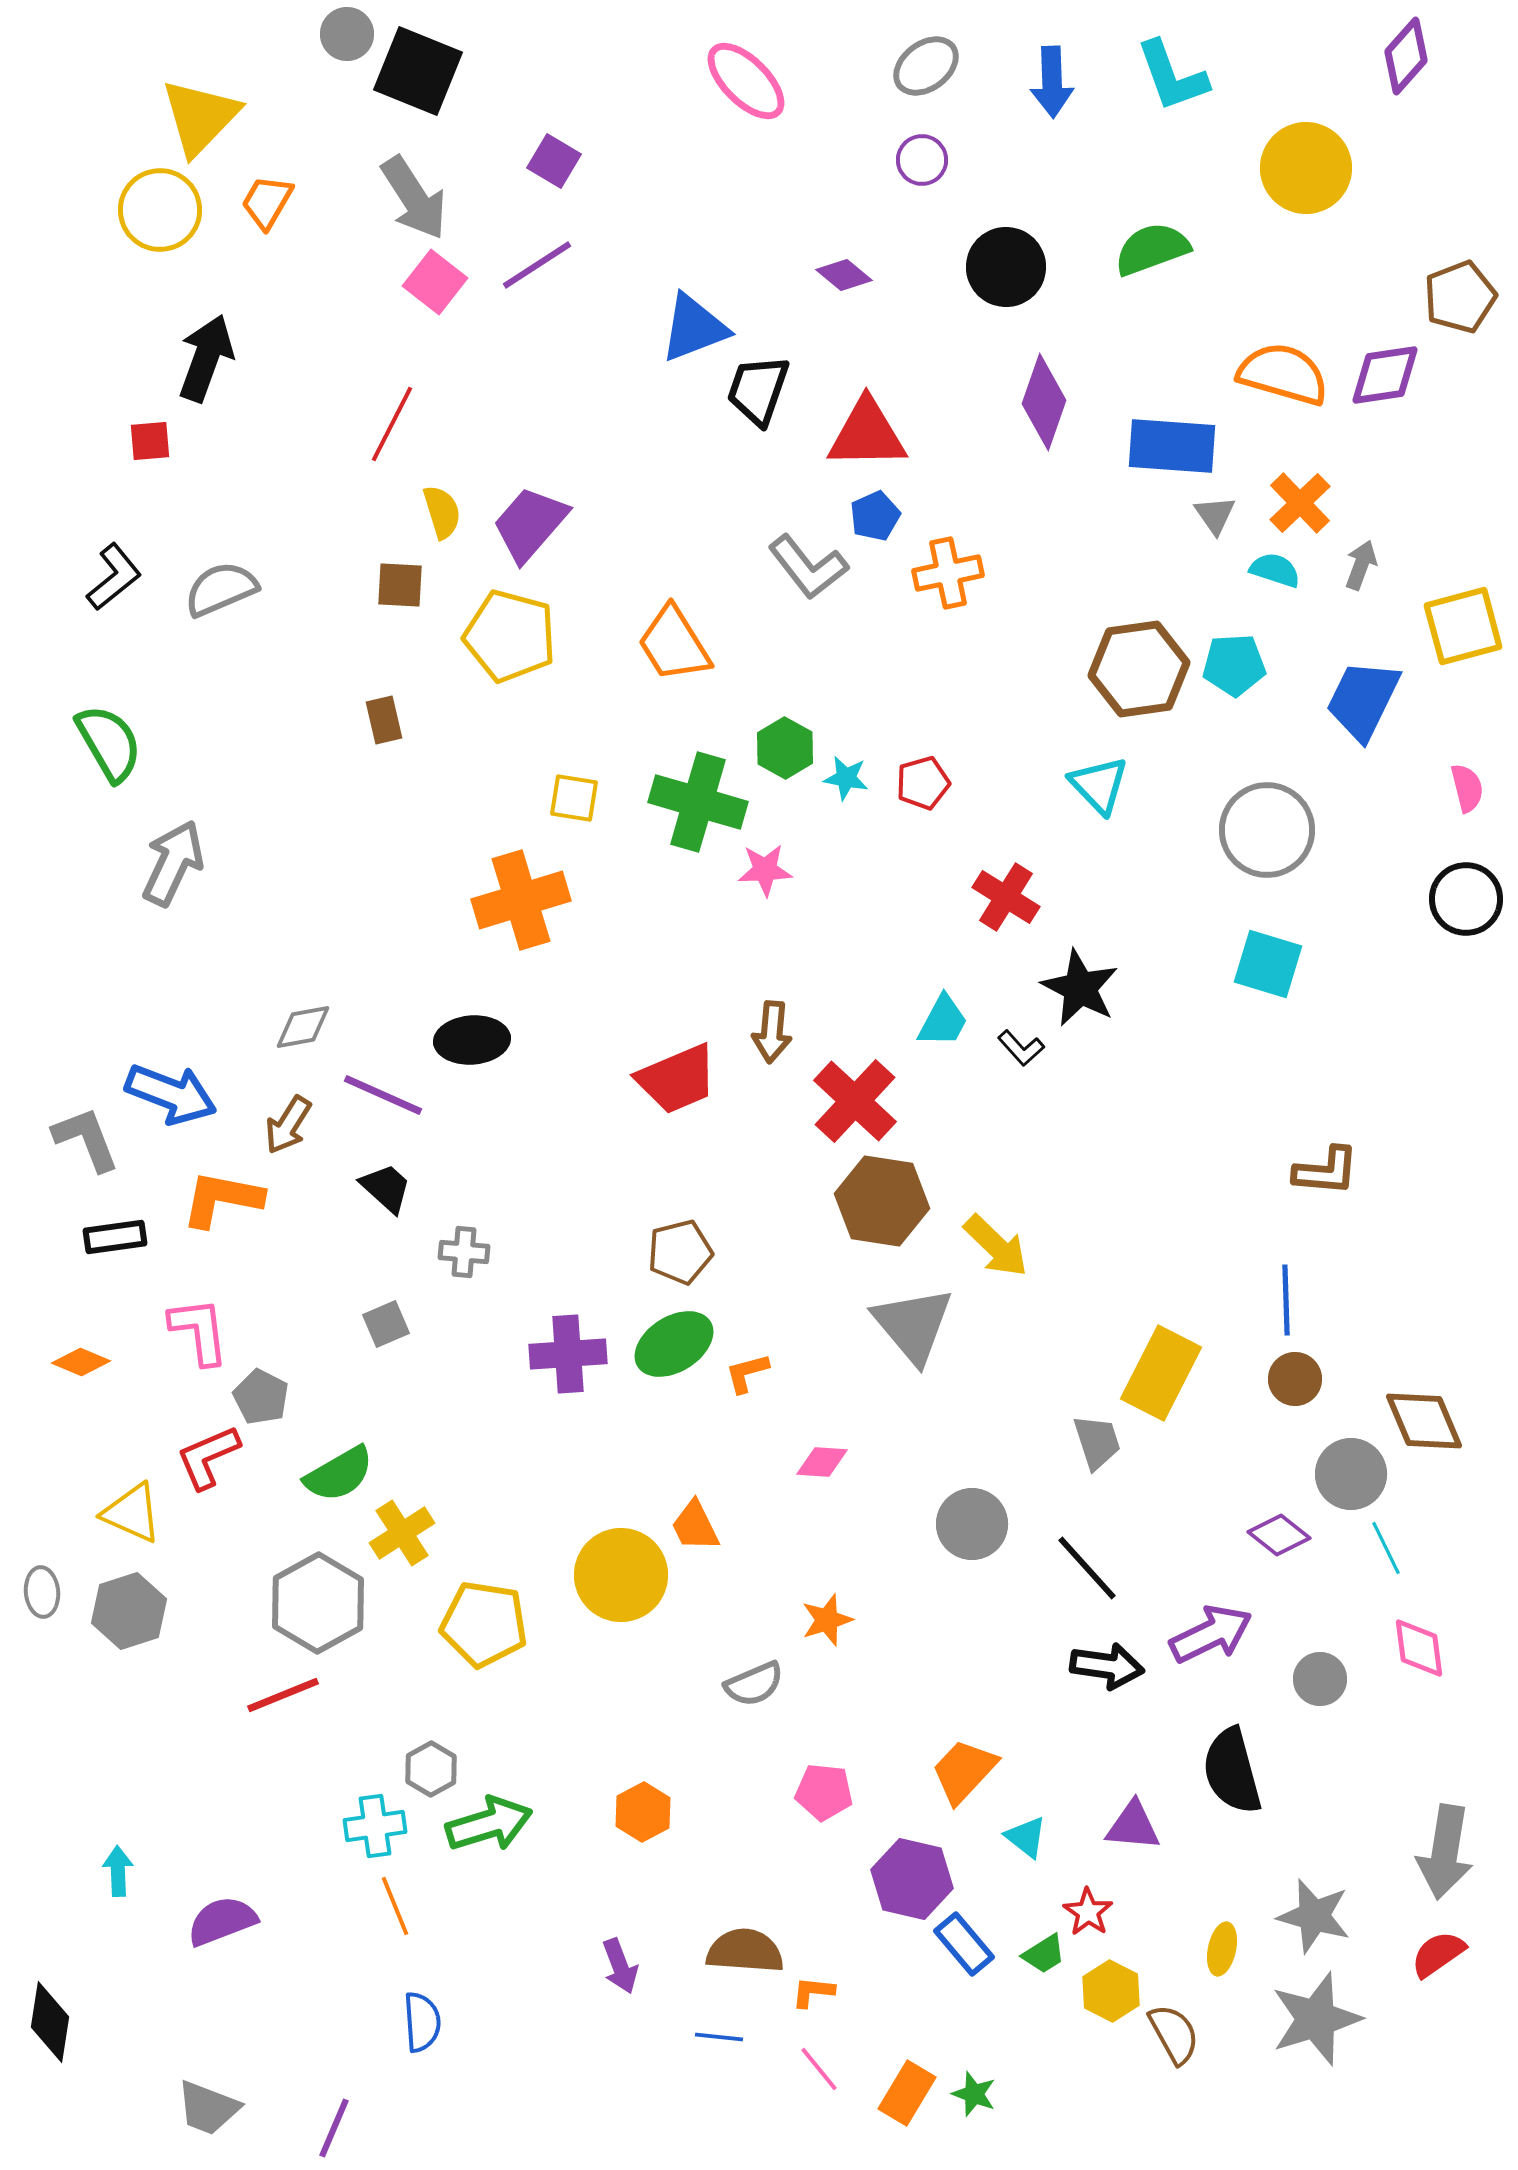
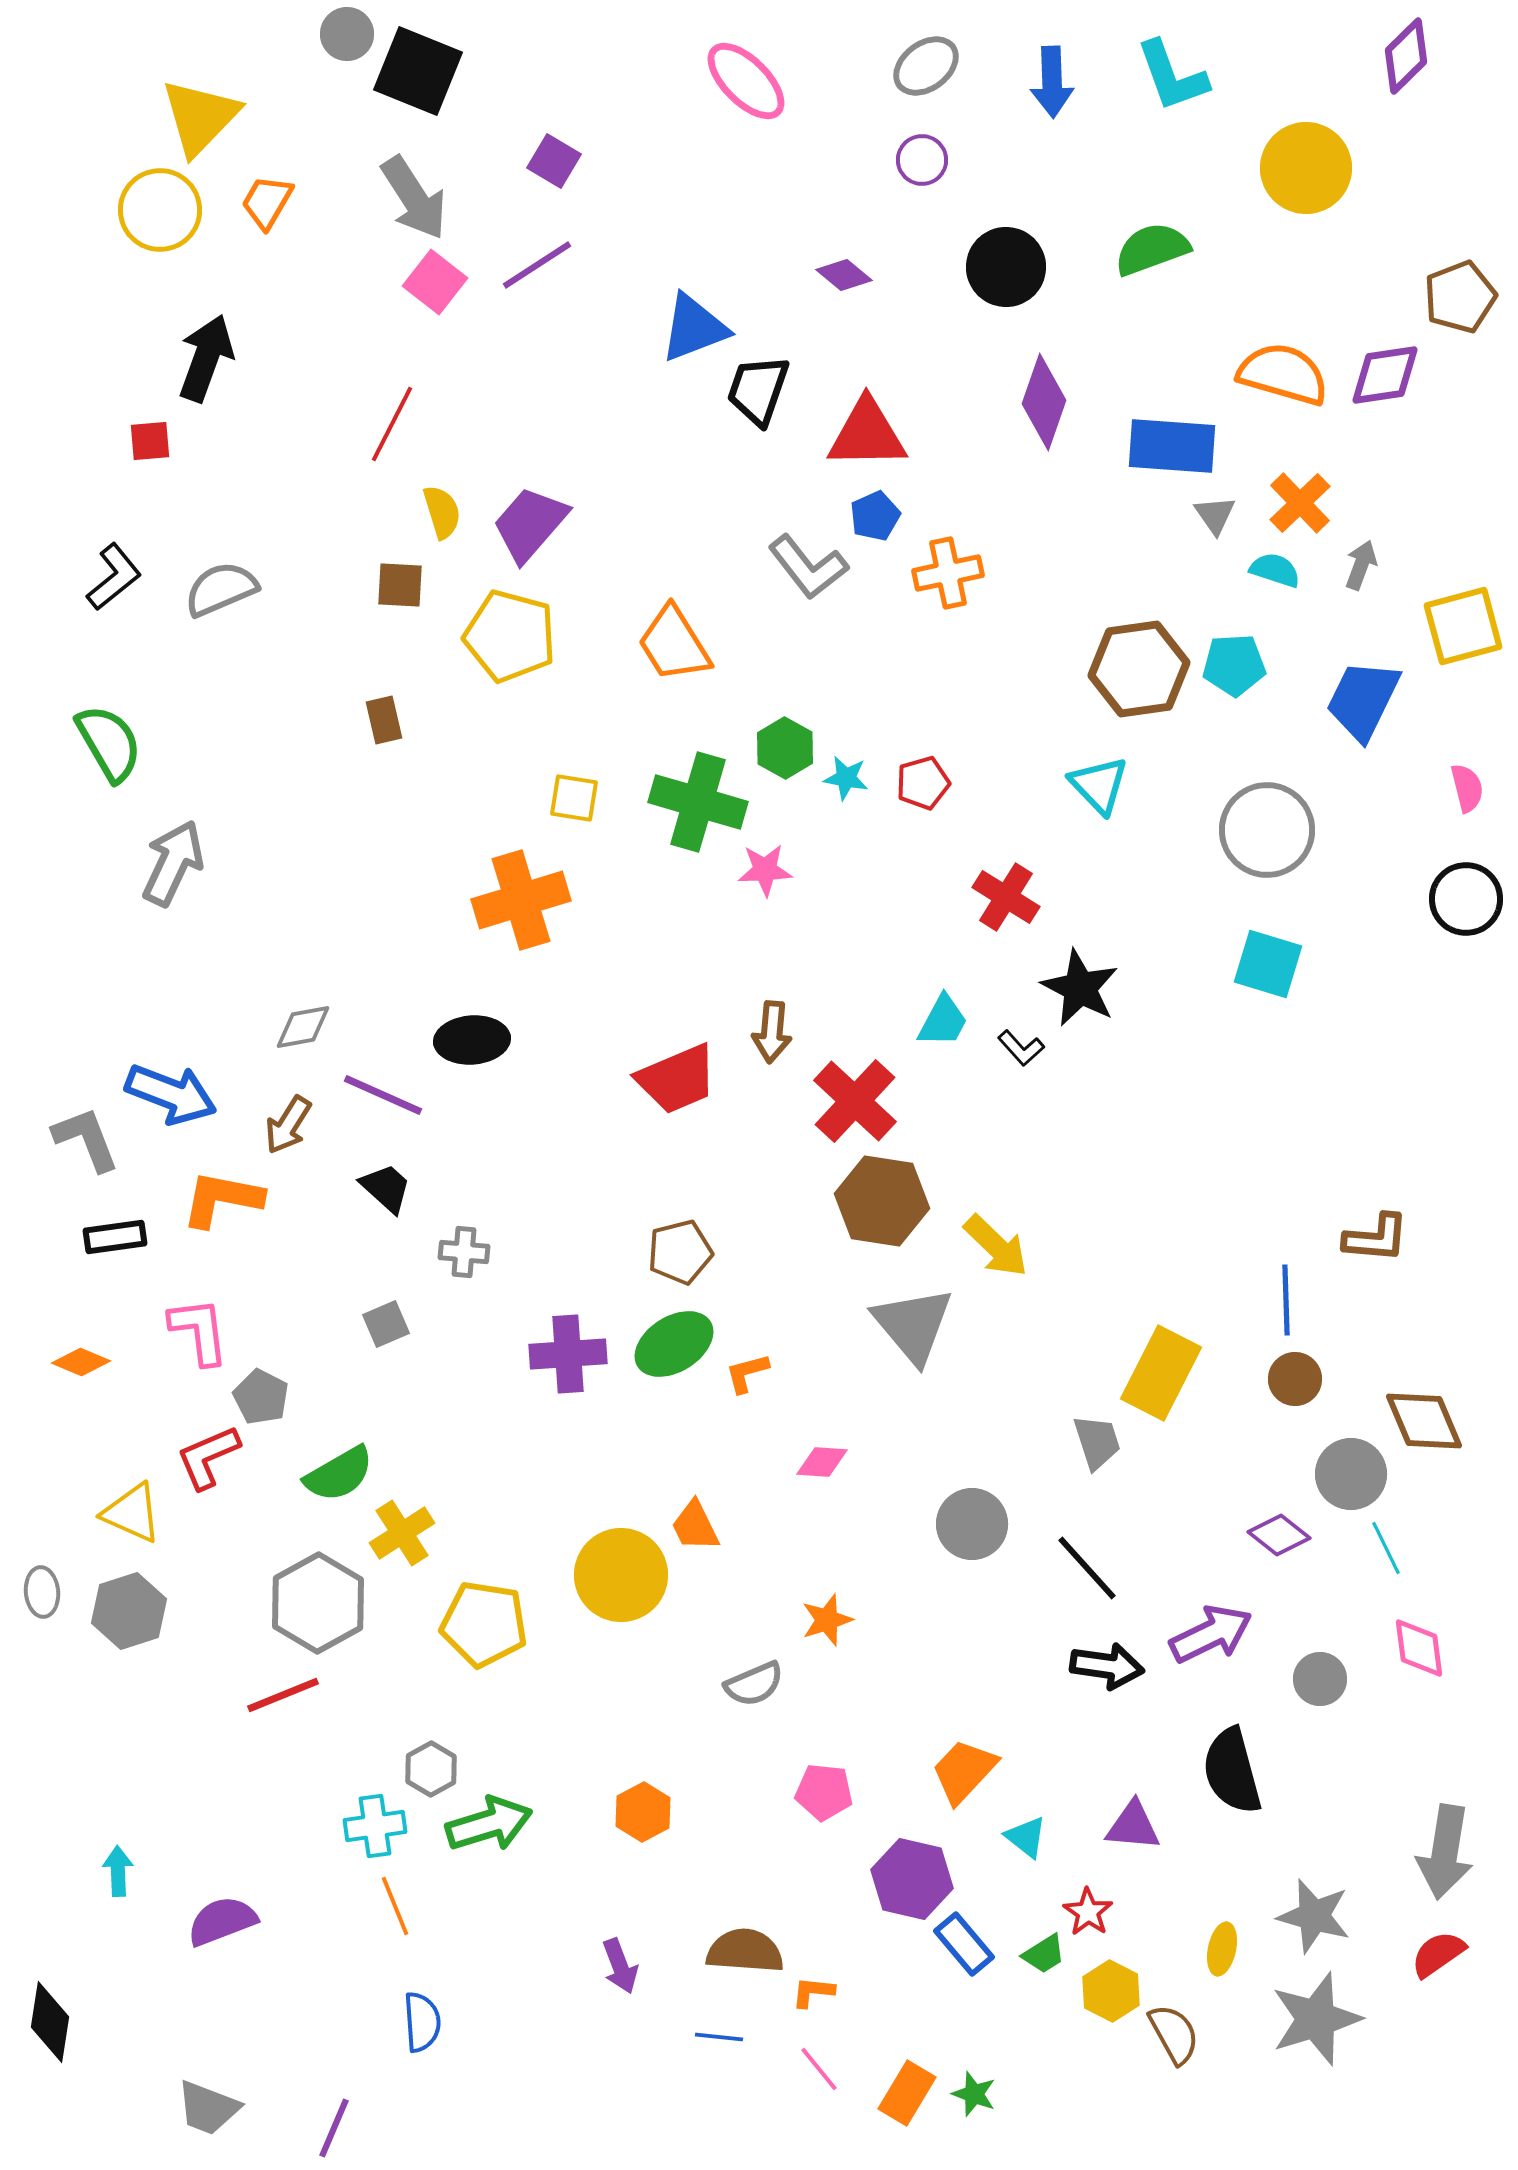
purple diamond at (1406, 56): rotated 4 degrees clockwise
brown L-shape at (1326, 1171): moved 50 px right, 67 px down
